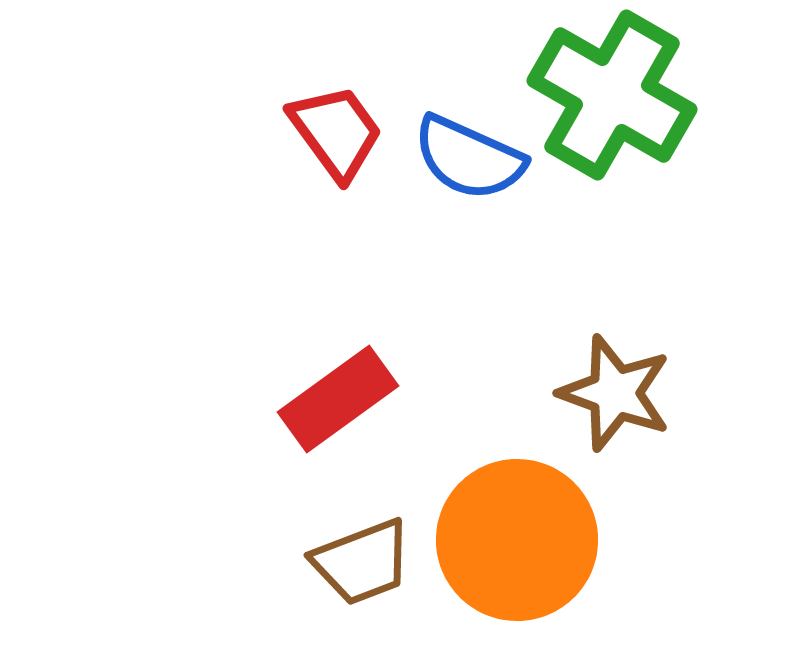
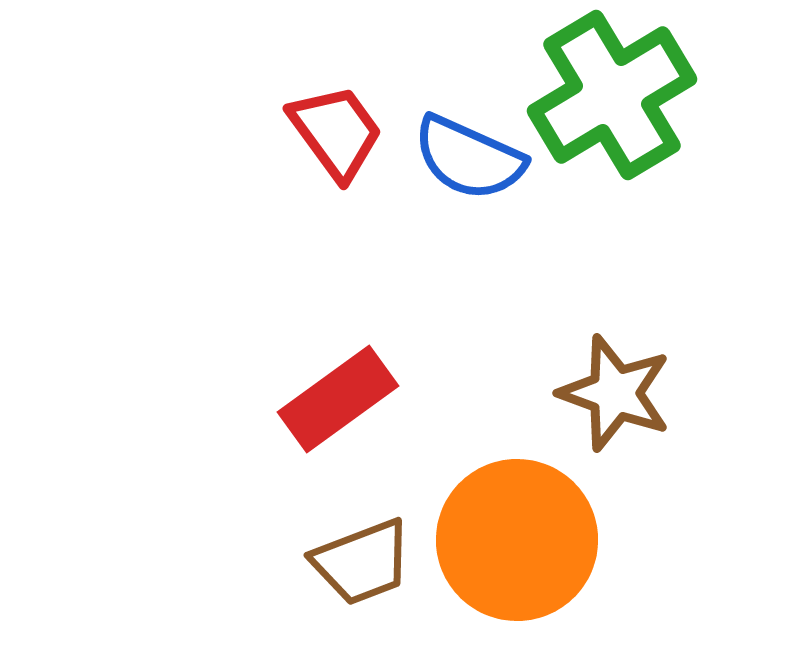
green cross: rotated 29 degrees clockwise
